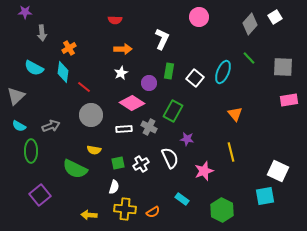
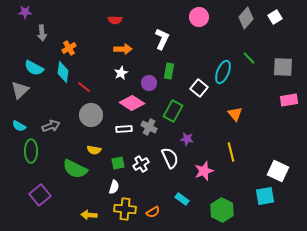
gray diamond at (250, 24): moved 4 px left, 6 px up
white square at (195, 78): moved 4 px right, 10 px down
gray triangle at (16, 96): moved 4 px right, 6 px up
